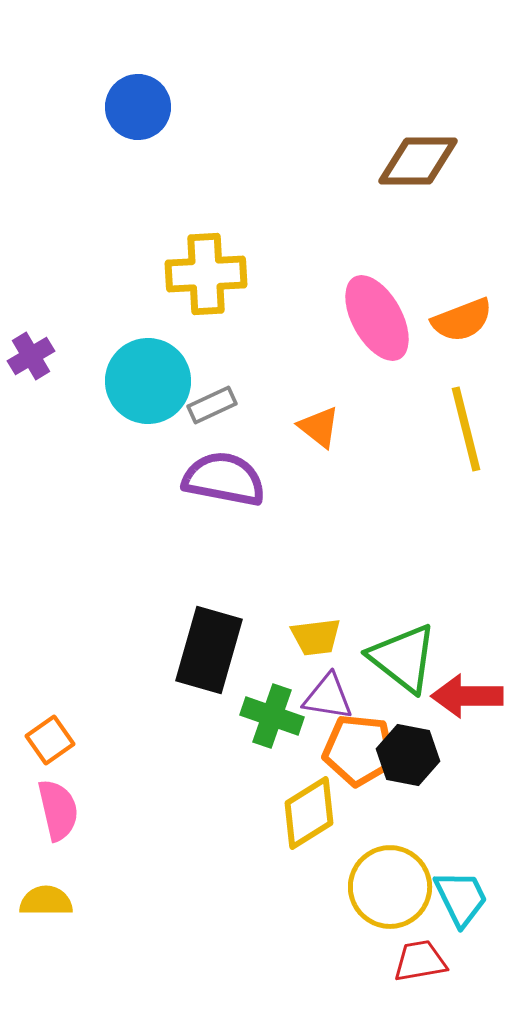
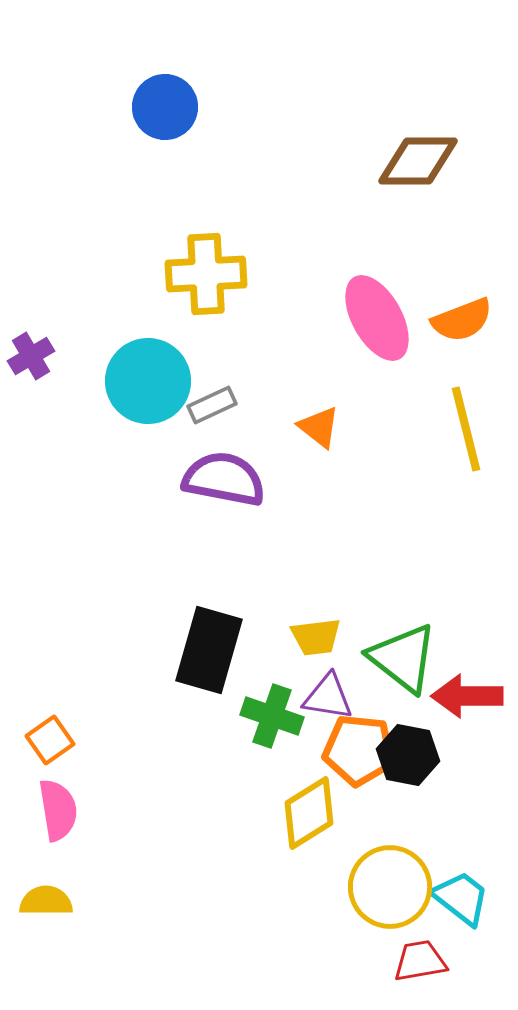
blue circle: moved 27 px right
pink semicircle: rotated 4 degrees clockwise
cyan trapezoid: rotated 26 degrees counterclockwise
